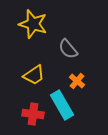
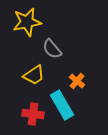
yellow star: moved 6 px left, 2 px up; rotated 28 degrees counterclockwise
gray semicircle: moved 16 px left
